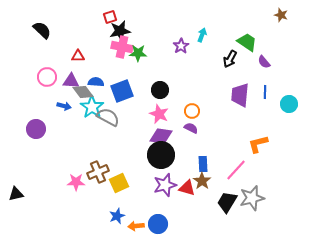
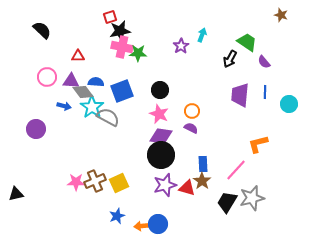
brown cross at (98, 172): moved 3 px left, 9 px down
orange arrow at (136, 226): moved 6 px right
